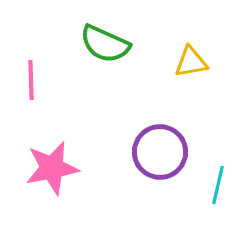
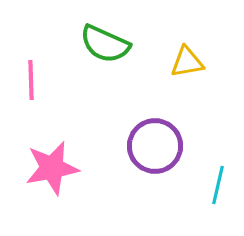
yellow triangle: moved 4 px left
purple circle: moved 5 px left, 6 px up
